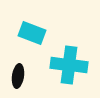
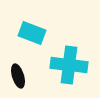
black ellipse: rotated 25 degrees counterclockwise
